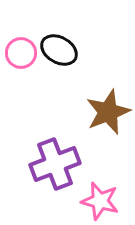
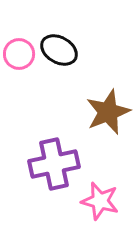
pink circle: moved 2 px left, 1 px down
purple cross: moved 1 px left; rotated 9 degrees clockwise
